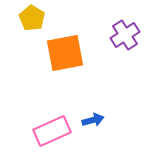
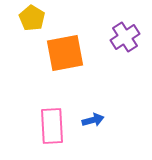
purple cross: moved 2 px down
pink rectangle: moved 5 px up; rotated 69 degrees counterclockwise
